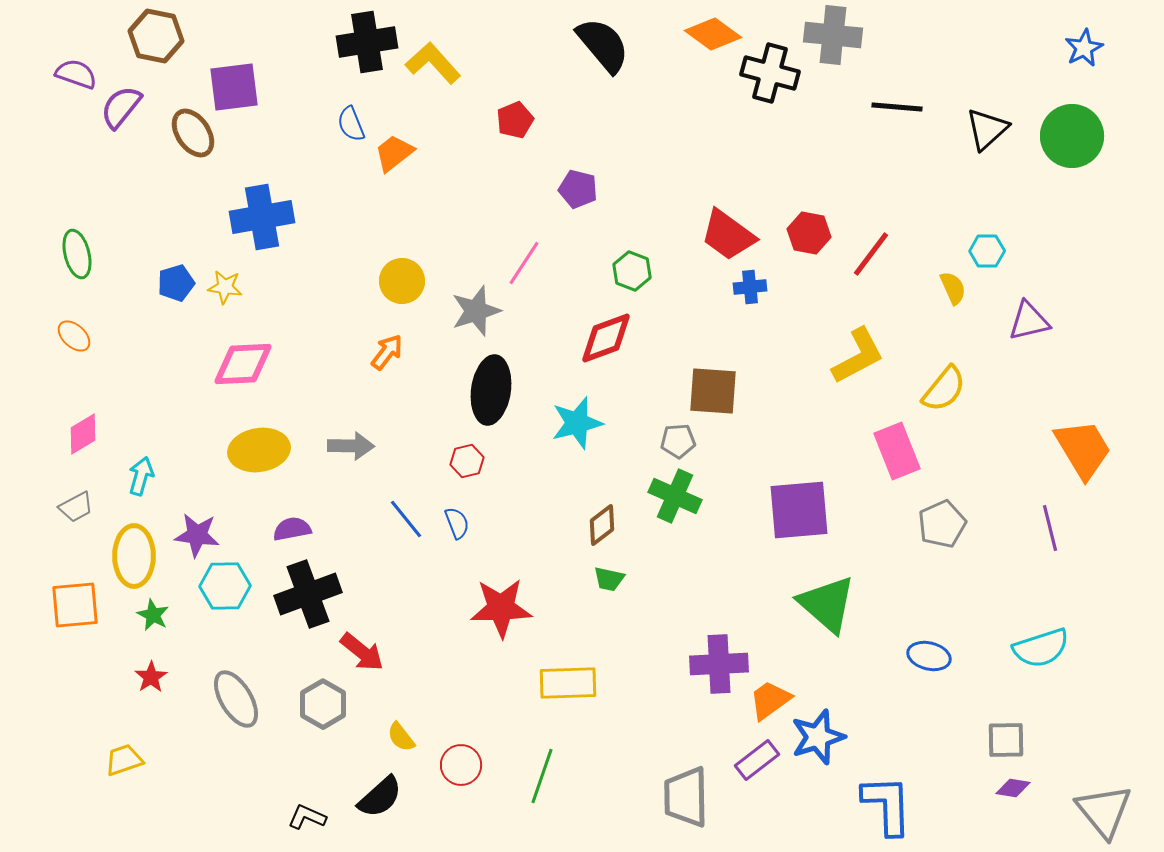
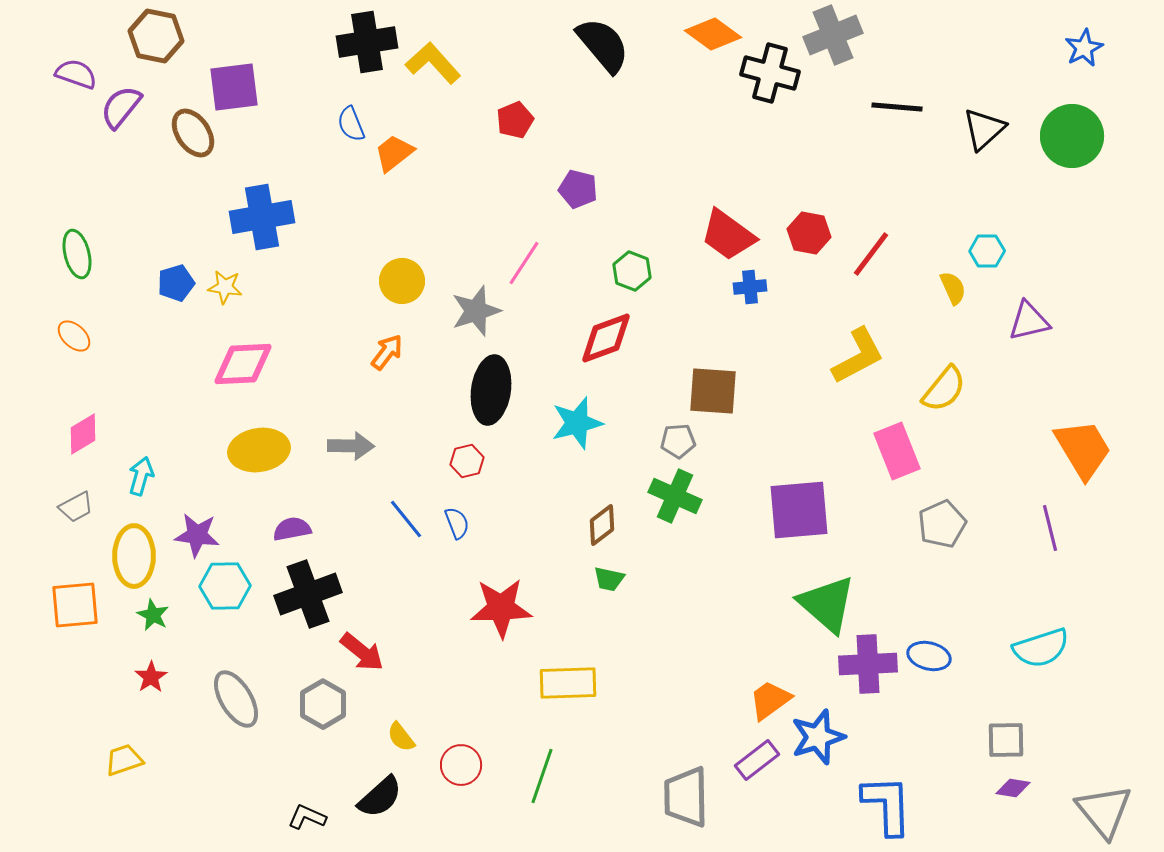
gray cross at (833, 35): rotated 28 degrees counterclockwise
black triangle at (987, 129): moved 3 px left
purple cross at (719, 664): moved 149 px right
